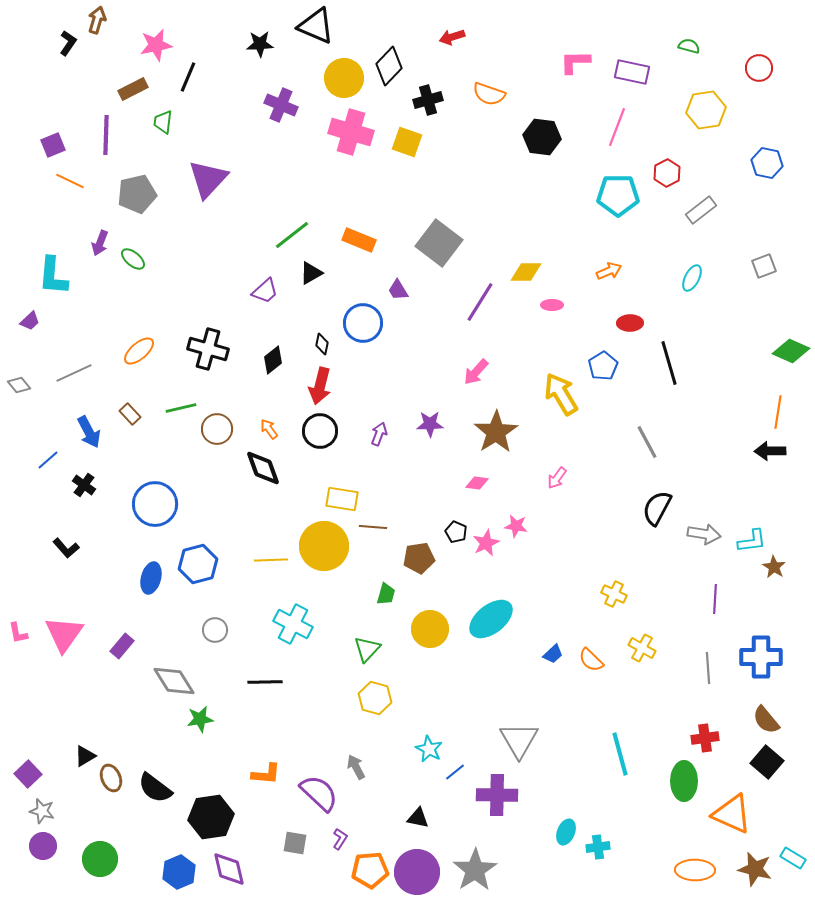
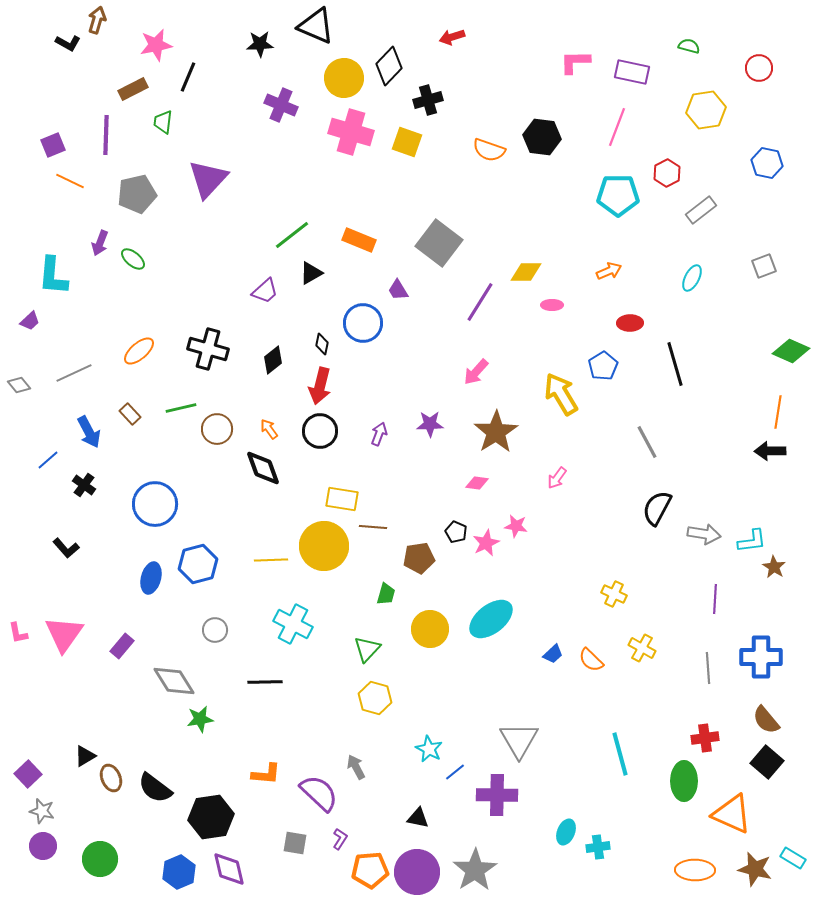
black L-shape at (68, 43): rotated 85 degrees clockwise
orange semicircle at (489, 94): moved 56 px down
black line at (669, 363): moved 6 px right, 1 px down
